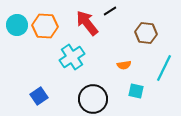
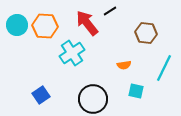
cyan cross: moved 4 px up
blue square: moved 2 px right, 1 px up
